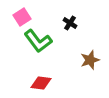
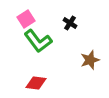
pink square: moved 4 px right, 2 px down
red diamond: moved 5 px left
